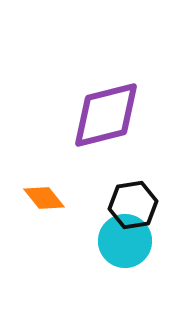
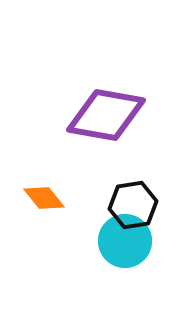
purple diamond: rotated 24 degrees clockwise
